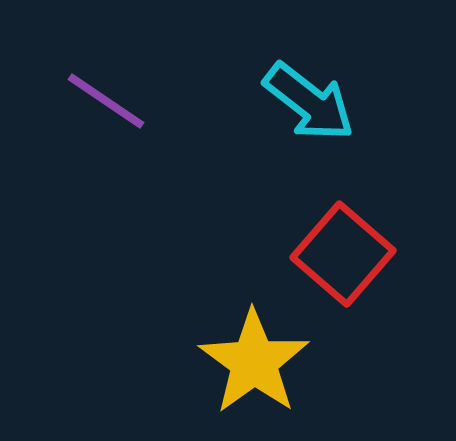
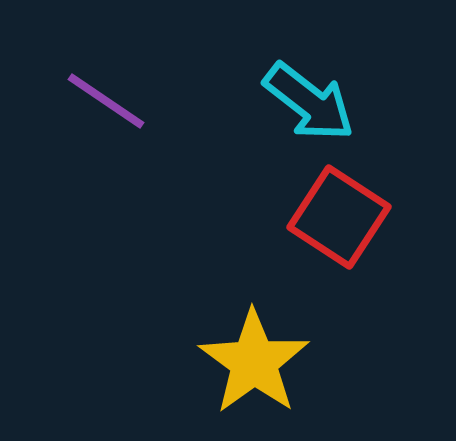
red square: moved 4 px left, 37 px up; rotated 8 degrees counterclockwise
